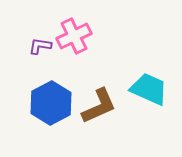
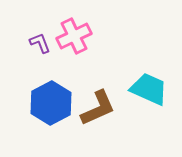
purple L-shape: moved 3 px up; rotated 60 degrees clockwise
brown L-shape: moved 1 px left, 2 px down
